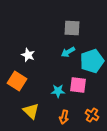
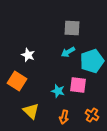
cyan star: rotated 16 degrees clockwise
